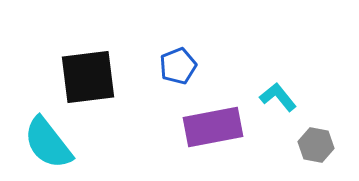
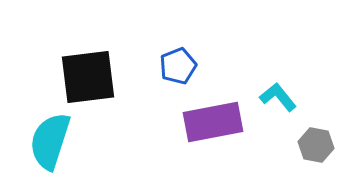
purple rectangle: moved 5 px up
cyan semicircle: moved 2 px right, 2 px up; rotated 56 degrees clockwise
